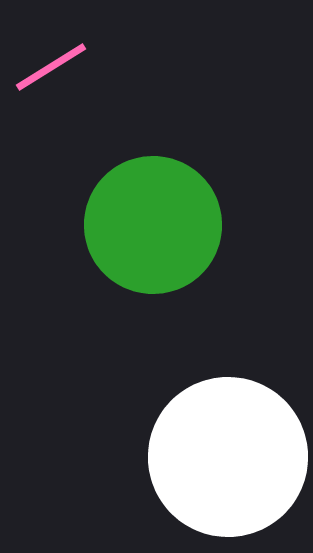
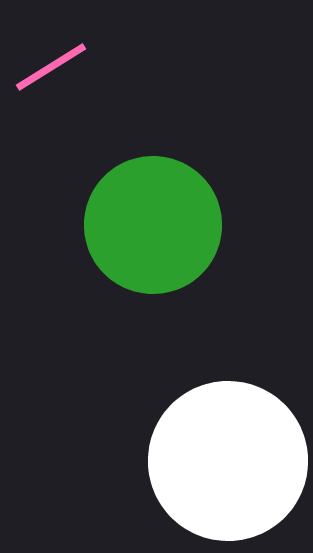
white circle: moved 4 px down
